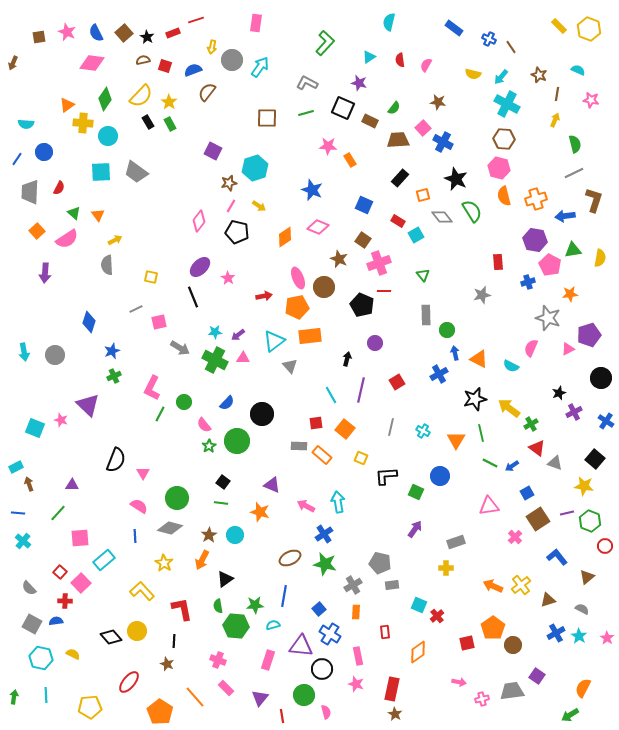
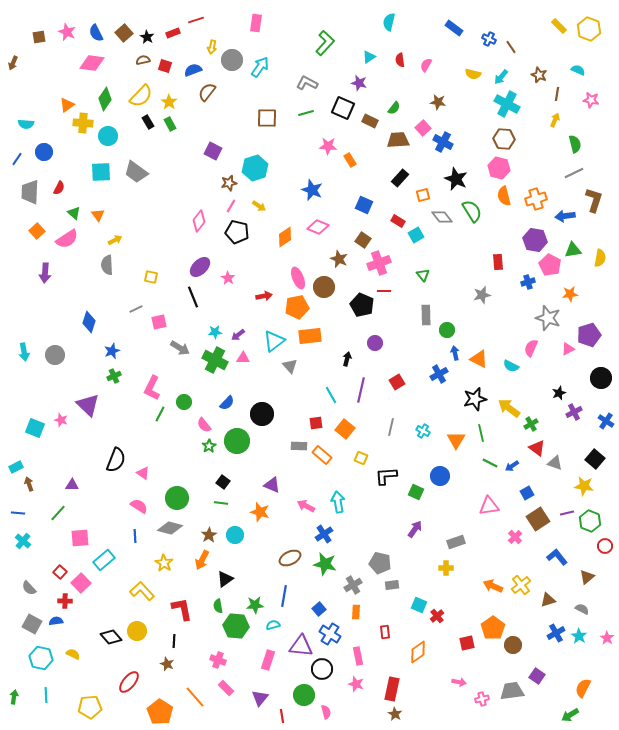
pink triangle at (143, 473): rotated 24 degrees counterclockwise
